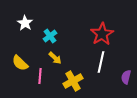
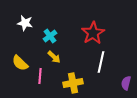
white star: rotated 21 degrees counterclockwise
red star: moved 9 px left, 1 px up
yellow arrow: moved 1 px left, 1 px up
purple semicircle: moved 6 px down
yellow cross: moved 2 px down; rotated 18 degrees clockwise
